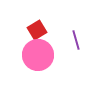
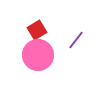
purple line: rotated 54 degrees clockwise
